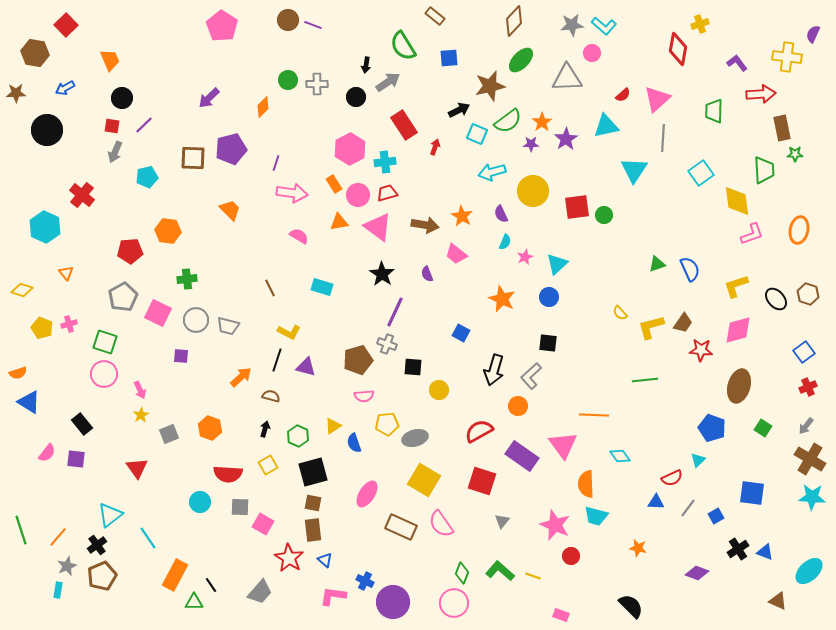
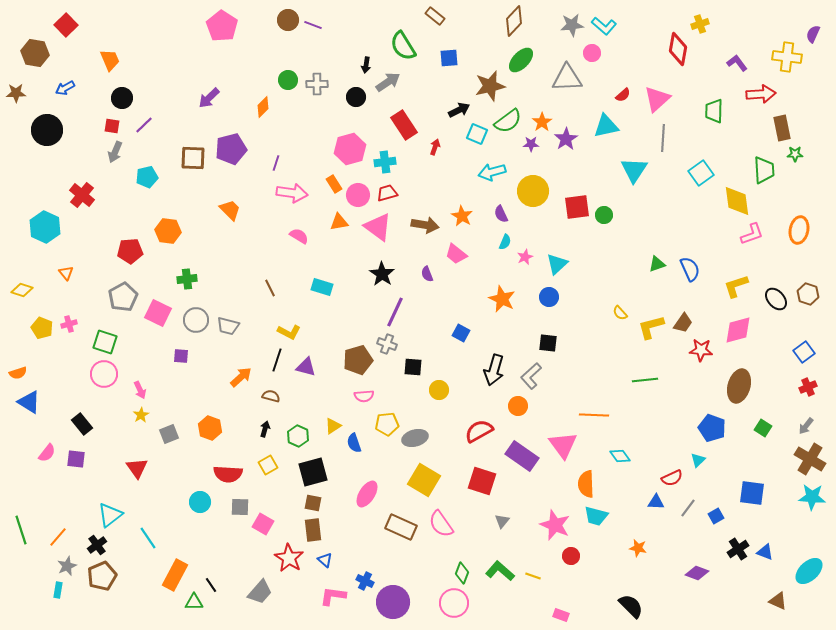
pink hexagon at (350, 149): rotated 12 degrees clockwise
